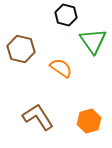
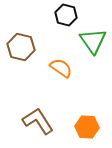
brown hexagon: moved 2 px up
brown L-shape: moved 4 px down
orange hexagon: moved 2 px left, 6 px down; rotated 20 degrees clockwise
